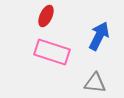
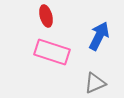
red ellipse: rotated 40 degrees counterclockwise
gray triangle: rotated 30 degrees counterclockwise
